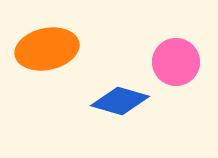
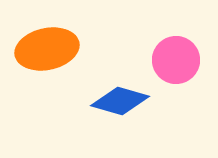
pink circle: moved 2 px up
